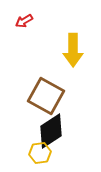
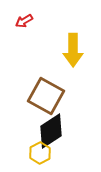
yellow hexagon: rotated 20 degrees counterclockwise
